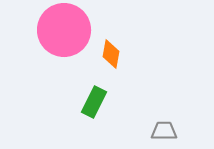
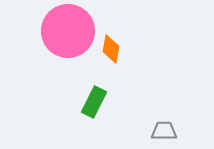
pink circle: moved 4 px right, 1 px down
orange diamond: moved 5 px up
